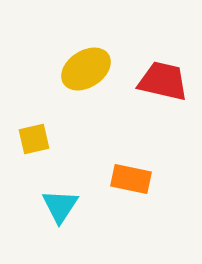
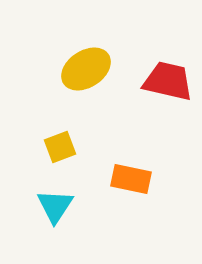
red trapezoid: moved 5 px right
yellow square: moved 26 px right, 8 px down; rotated 8 degrees counterclockwise
cyan triangle: moved 5 px left
